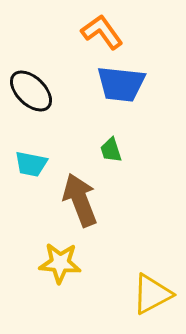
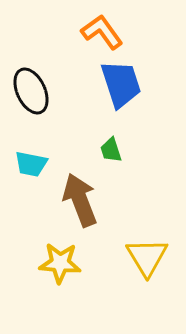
blue trapezoid: rotated 114 degrees counterclockwise
black ellipse: rotated 21 degrees clockwise
yellow triangle: moved 5 px left, 37 px up; rotated 33 degrees counterclockwise
